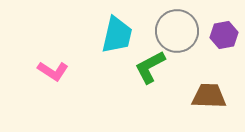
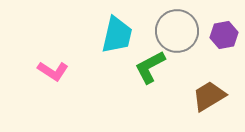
brown trapezoid: rotated 33 degrees counterclockwise
